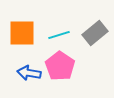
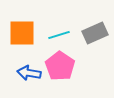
gray rectangle: rotated 15 degrees clockwise
